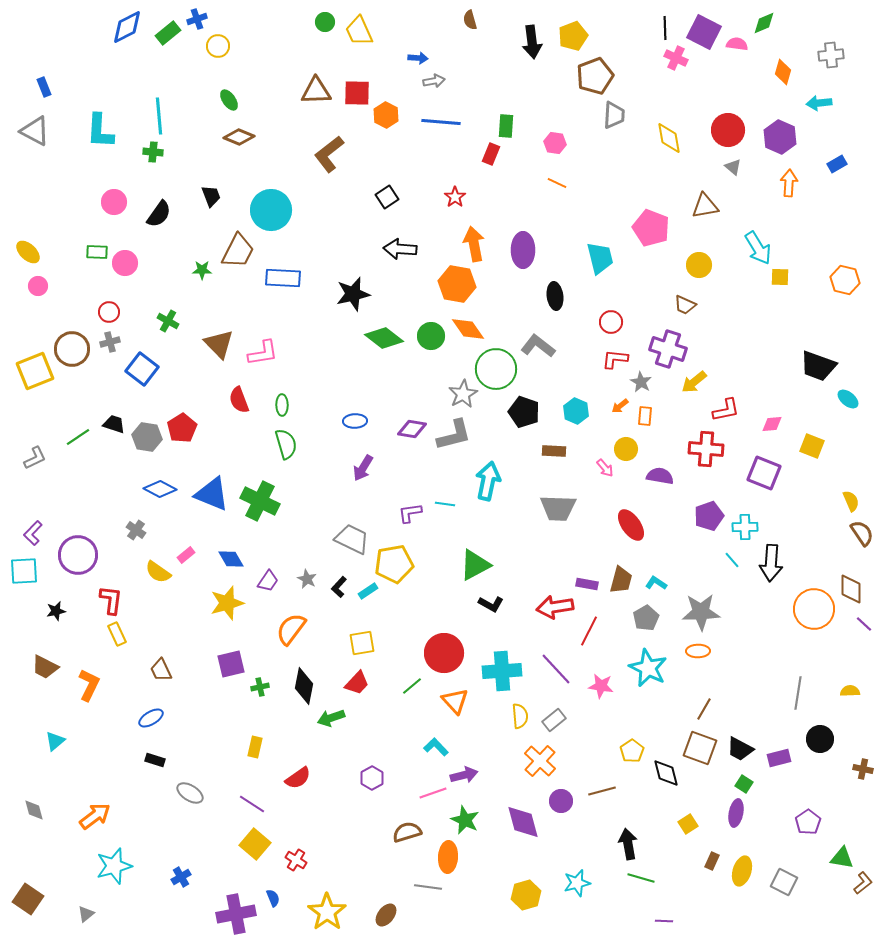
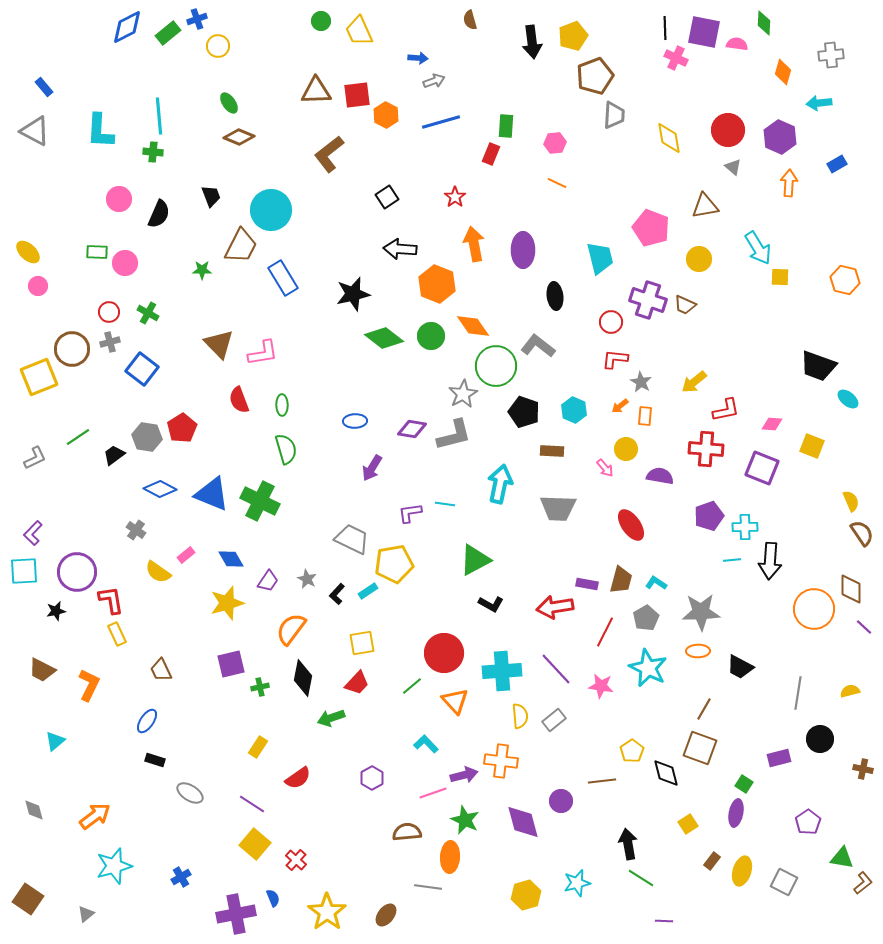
green circle at (325, 22): moved 4 px left, 1 px up
green diamond at (764, 23): rotated 65 degrees counterclockwise
purple square at (704, 32): rotated 16 degrees counterclockwise
gray arrow at (434, 81): rotated 10 degrees counterclockwise
blue rectangle at (44, 87): rotated 18 degrees counterclockwise
red square at (357, 93): moved 2 px down; rotated 8 degrees counterclockwise
green ellipse at (229, 100): moved 3 px down
blue line at (441, 122): rotated 21 degrees counterclockwise
pink hexagon at (555, 143): rotated 15 degrees counterclockwise
pink circle at (114, 202): moved 5 px right, 3 px up
black semicircle at (159, 214): rotated 12 degrees counterclockwise
brown trapezoid at (238, 251): moved 3 px right, 5 px up
yellow circle at (699, 265): moved 6 px up
blue rectangle at (283, 278): rotated 56 degrees clockwise
orange hexagon at (457, 284): moved 20 px left; rotated 12 degrees clockwise
green cross at (168, 321): moved 20 px left, 8 px up
orange diamond at (468, 329): moved 5 px right, 3 px up
purple cross at (668, 349): moved 20 px left, 49 px up
green circle at (496, 369): moved 3 px up
yellow square at (35, 371): moved 4 px right, 6 px down
cyan hexagon at (576, 411): moved 2 px left, 1 px up
black trapezoid at (114, 424): moved 31 px down; rotated 55 degrees counterclockwise
pink diamond at (772, 424): rotated 10 degrees clockwise
green semicircle at (286, 444): moved 5 px down
brown rectangle at (554, 451): moved 2 px left
purple arrow at (363, 468): moved 9 px right
purple square at (764, 473): moved 2 px left, 5 px up
cyan arrow at (488, 481): moved 12 px right, 3 px down
purple circle at (78, 555): moved 1 px left, 17 px down
cyan line at (732, 560): rotated 54 degrees counterclockwise
black arrow at (771, 563): moved 1 px left, 2 px up
green triangle at (475, 565): moved 5 px up
black L-shape at (339, 587): moved 2 px left, 7 px down
red L-shape at (111, 600): rotated 16 degrees counterclockwise
purple line at (864, 624): moved 3 px down
red line at (589, 631): moved 16 px right, 1 px down
brown trapezoid at (45, 667): moved 3 px left, 3 px down
black diamond at (304, 686): moved 1 px left, 8 px up
yellow semicircle at (850, 691): rotated 12 degrees counterclockwise
blue ellipse at (151, 718): moved 4 px left, 3 px down; rotated 25 degrees counterclockwise
yellow rectangle at (255, 747): moved 3 px right; rotated 20 degrees clockwise
cyan L-shape at (436, 747): moved 10 px left, 3 px up
black trapezoid at (740, 749): moved 82 px up
orange cross at (540, 761): moved 39 px left; rotated 36 degrees counterclockwise
brown line at (602, 791): moved 10 px up; rotated 8 degrees clockwise
brown semicircle at (407, 832): rotated 12 degrees clockwise
orange ellipse at (448, 857): moved 2 px right
red cross at (296, 860): rotated 10 degrees clockwise
brown rectangle at (712, 861): rotated 12 degrees clockwise
green line at (641, 878): rotated 16 degrees clockwise
